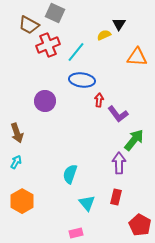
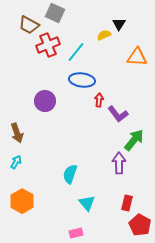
red rectangle: moved 11 px right, 6 px down
